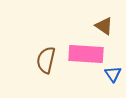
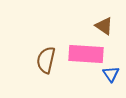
blue triangle: moved 2 px left
